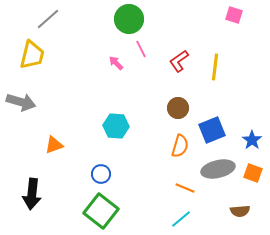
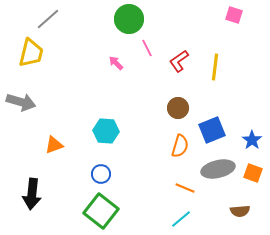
pink line: moved 6 px right, 1 px up
yellow trapezoid: moved 1 px left, 2 px up
cyan hexagon: moved 10 px left, 5 px down
